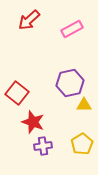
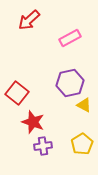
pink rectangle: moved 2 px left, 9 px down
yellow triangle: rotated 28 degrees clockwise
